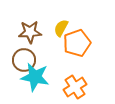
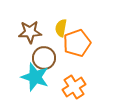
yellow semicircle: rotated 18 degrees counterclockwise
brown circle: moved 20 px right, 2 px up
cyan star: rotated 8 degrees clockwise
orange cross: moved 1 px left
